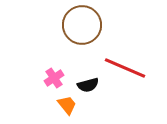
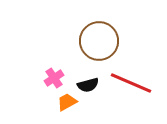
brown circle: moved 17 px right, 16 px down
red line: moved 6 px right, 15 px down
orange trapezoid: moved 3 px up; rotated 80 degrees counterclockwise
